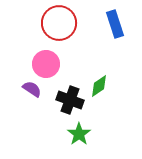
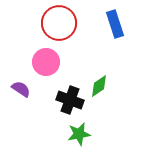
pink circle: moved 2 px up
purple semicircle: moved 11 px left
green star: rotated 25 degrees clockwise
